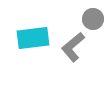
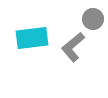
cyan rectangle: moved 1 px left
